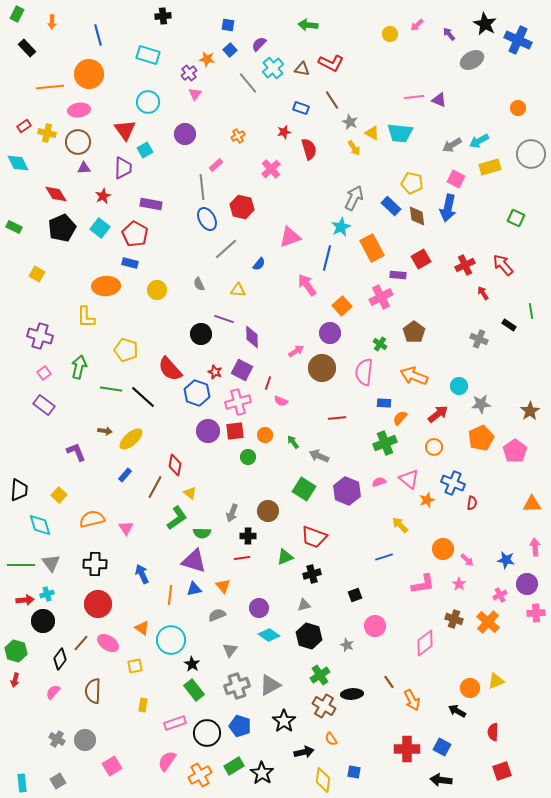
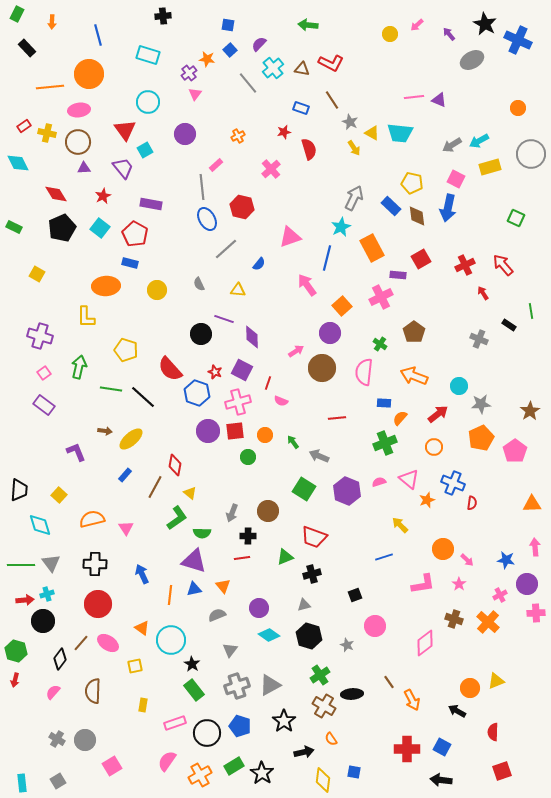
purple trapezoid at (123, 168): rotated 40 degrees counterclockwise
